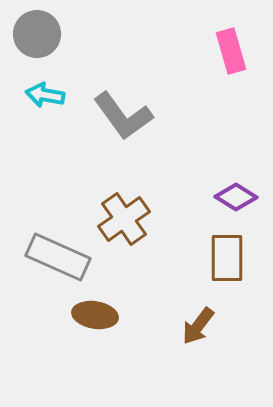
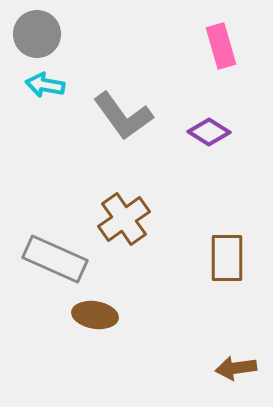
pink rectangle: moved 10 px left, 5 px up
cyan arrow: moved 10 px up
purple diamond: moved 27 px left, 65 px up
gray rectangle: moved 3 px left, 2 px down
brown arrow: moved 38 px right, 42 px down; rotated 45 degrees clockwise
